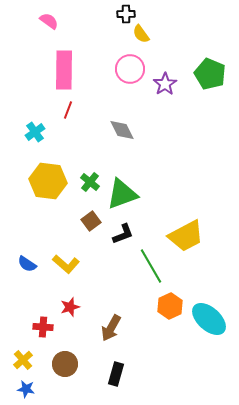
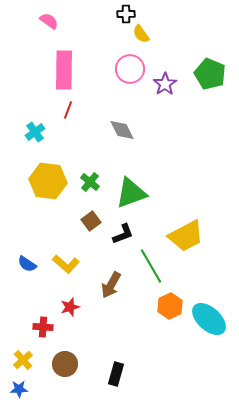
green triangle: moved 9 px right, 1 px up
brown arrow: moved 43 px up
blue star: moved 7 px left; rotated 12 degrees counterclockwise
